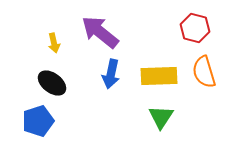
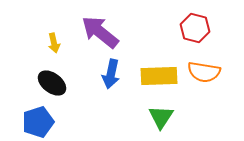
orange semicircle: rotated 64 degrees counterclockwise
blue pentagon: moved 1 px down
